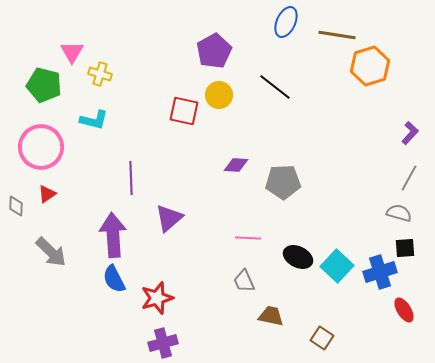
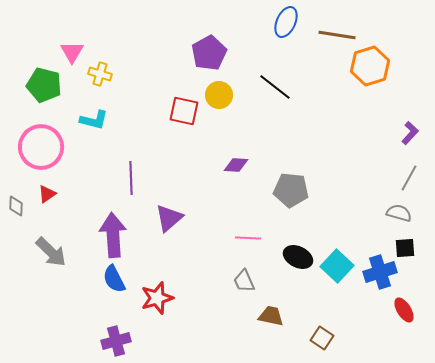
purple pentagon: moved 5 px left, 2 px down
gray pentagon: moved 8 px right, 8 px down; rotated 8 degrees clockwise
purple cross: moved 47 px left, 2 px up
